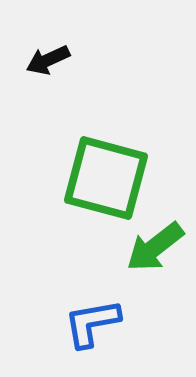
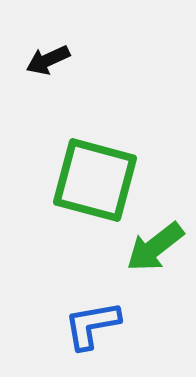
green square: moved 11 px left, 2 px down
blue L-shape: moved 2 px down
